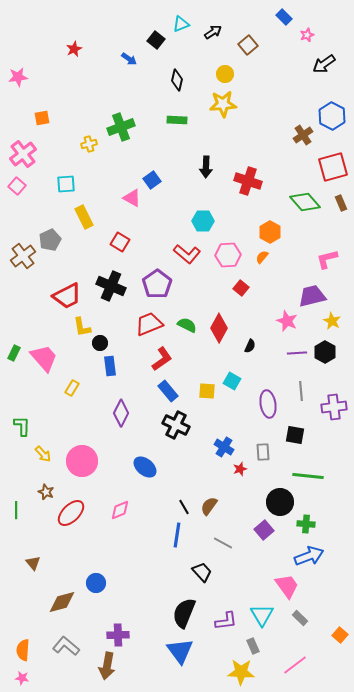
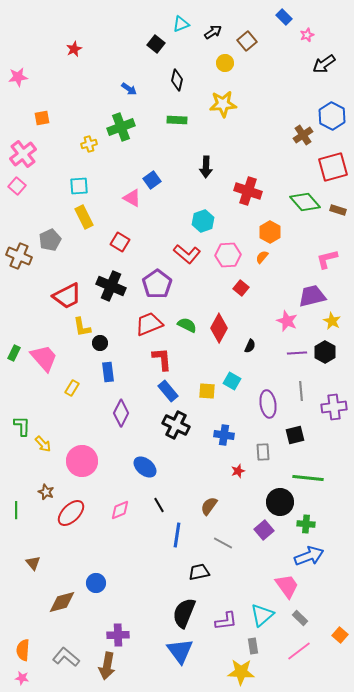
black square at (156, 40): moved 4 px down
brown square at (248, 45): moved 1 px left, 4 px up
blue arrow at (129, 59): moved 30 px down
yellow circle at (225, 74): moved 11 px up
red cross at (248, 181): moved 10 px down
cyan square at (66, 184): moved 13 px right, 2 px down
brown rectangle at (341, 203): moved 3 px left, 7 px down; rotated 49 degrees counterclockwise
cyan hexagon at (203, 221): rotated 20 degrees counterclockwise
brown cross at (23, 256): moved 4 px left; rotated 30 degrees counterclockwise
red L-shape at (162, 359): rotated 60 degrees counterclockwise
blue rectangle at (110, 366): moved 2 px left, 6 px down
black square at (295, 435): rotated 24 degrees counterclockwise
blue cross at (224, 447): moved 12 px up; rotated 24 degrees counterclockwise
yellow arrow at (43, 454): moved 10 px up
red star at (240, 469): moved 2 px left, 2 px down
green line at (308, 476): moved 2 px down
black line at (184, 507): moved 25 px left, 2 px up
black trapezoid at (202, 572): moved 3 px left; rotated 60 degrees counterclockwise
cyan triangle at (262, 615): rotated 20 degrees clockwise
gray L-shape at (66, 646): moved 11 px down
gray rectangle at (253, 646): rotated 14 degrees clockwise
pink line at (295, 665): moved 4 px right, 14 px up
